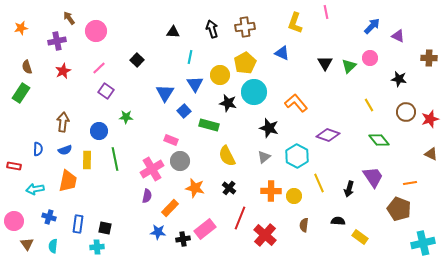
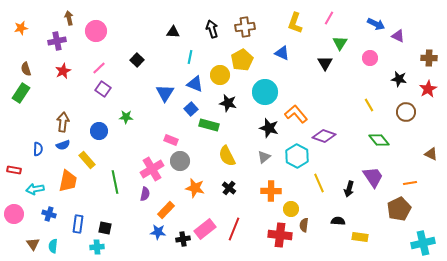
pink line at (326, 12): moved 3 px right, 6 px down; rotated 40 degrees clockwise
brown arrow at (69, 18): rotated 24 degrees clockwise
blue arrow at (372, 26): moved 4 px right, 2 px up; rotated 72 degrees clockwise
yellow pentagon at (245, 63): moved 3 px left, 3 px up
green triangle at (349, 66): moved 9 px left, 23 px up; rotated 14 degrees counterclockwise
brown semicircle at (27, 67): moved 1 px left, 2 px down
blue triangle at (195, 84): rotated 36 degrees counterclockwise
purple square at (106, 91): moved 3 px left, 2 px up
cyan circle at (254, 92): moved 11 px right
orange L-shape at (296, 103): moved 11 px down
blue square at (184, 111): moved 7 px right, 2 px up
red star at (430, 119): moved 2 px left, 30 px up; rotated 12 degrees counterclockwise
purple diamond at (328, 135): moved 4 px left, 1 px down
blue semicircle at (65, 150): moved 2 px left, 5 px up
green line at (115, 159): moved 23 px down
yellow rectangle at (87, 160): rotated 42 degrees counterclockwise
red rectangle at (14, 166): moved 4 px down
purple semicircle at (147, 196): moved 2 px left, 2 px up
yellow circle at (294, 196): moved 3 px left, 13 px down
orange rectangle at (170, 208): moved 4 px left, 2 px down
brown pentagon at (399, 209): rotated 25 degrees clockwise
blue cross at (49, 217): moved 3 px up
red line at (240, 218): moved 6 px left, 11 px down
pink circle at (14, 221): moved 7 px up
red cross at (265, 235): moved 15 px right; rotated 35 degrees counterclockwise
yellow rectangle at (360, 237): rotated 28 degrees counterclockwise
brown triangle at (27, 244): moved 6 px right
